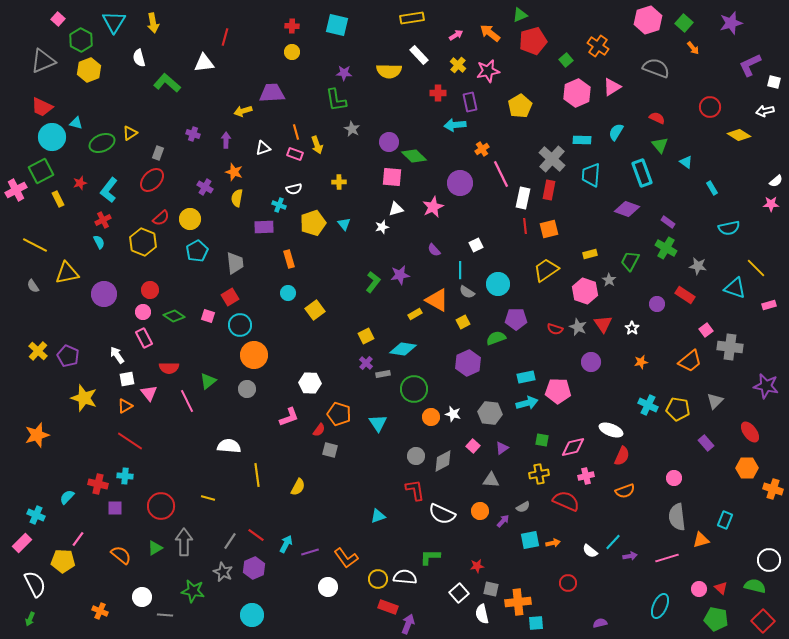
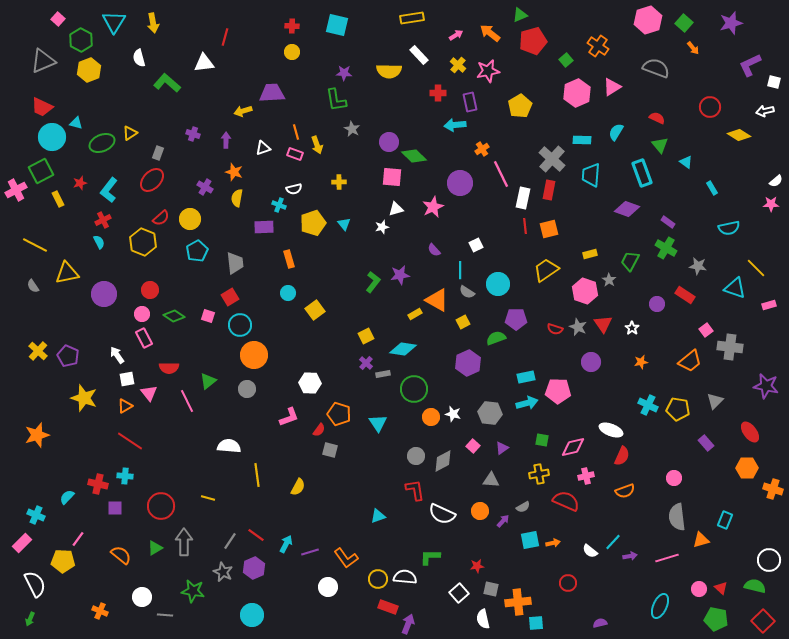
pink circle at (143, 312): moved 1 px left, 2 px down
white semicircle at (482, 614): moved 1 px right, 5 px down
